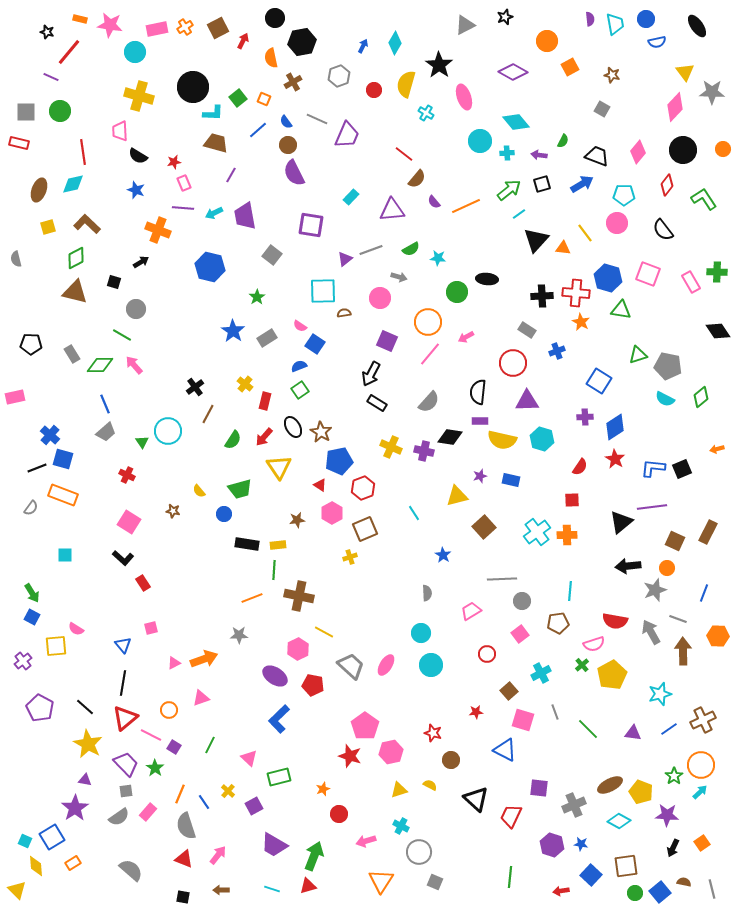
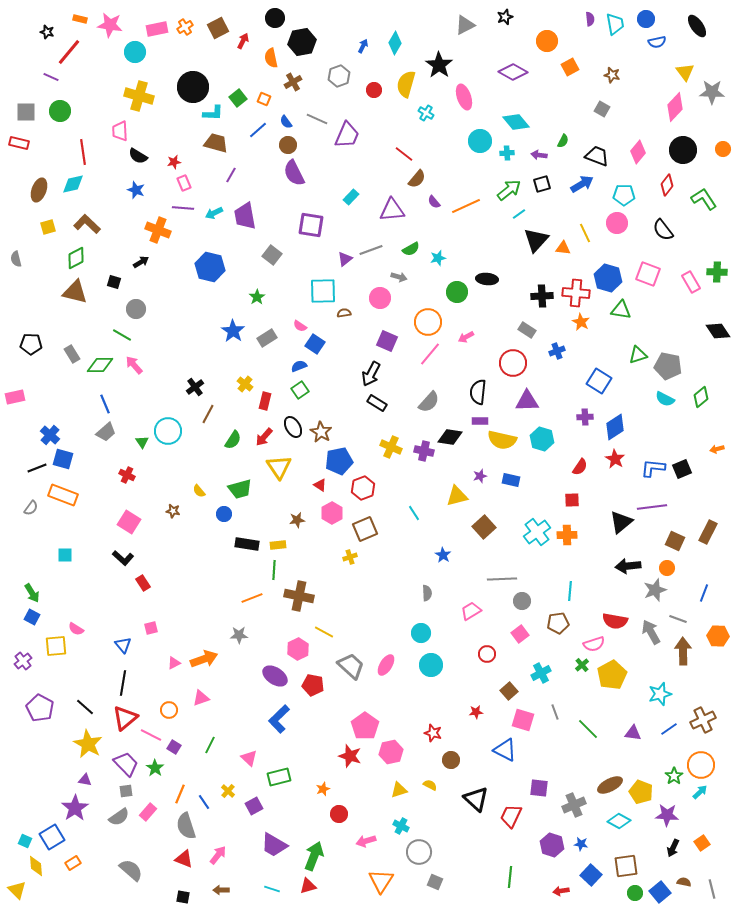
yellow line at (585, 233): rotated 12 degrees clockwise
cyan star at (438, 258): rotated 21 degrees counterclockwise
